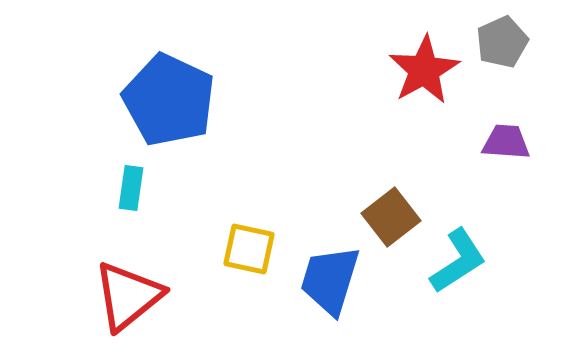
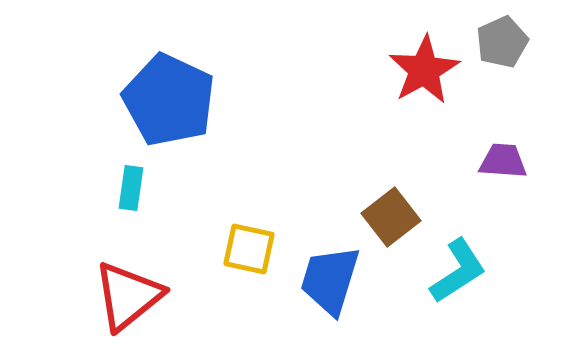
purple trapezoid: moved 3 px left, 19 px down
cyan L-shape: moved 10 px down
